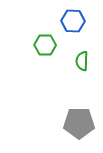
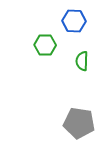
blue hexagon: moved 1 px right
gray pentagon: rotated 8 degrees clockwise
